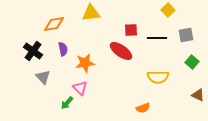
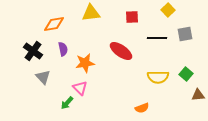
red square: moved 1 px right, 13 px up
gray square: moved 1 px left, 1 px up
green square: moved 6 px left, 12 px down
brown triangle: rotated 32 degrees counterclockwise
orange semicircle: moved 1 px left
